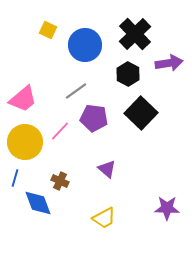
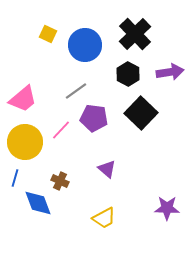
yellow square: moved 4 px down
purple arrow: moved 1 px right, 9 px down
pink line: moved 1 px right, 1 px up
